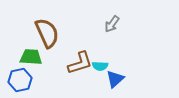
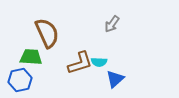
cyan semicircle: moved 1 px left, 4 px up
